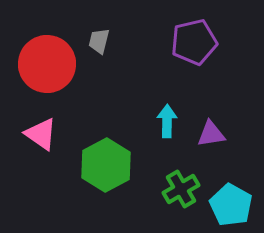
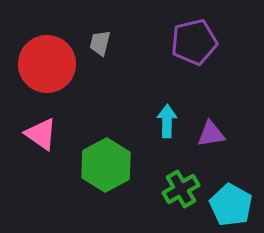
gray trapezoid: moved 1 px right, 2 px down
